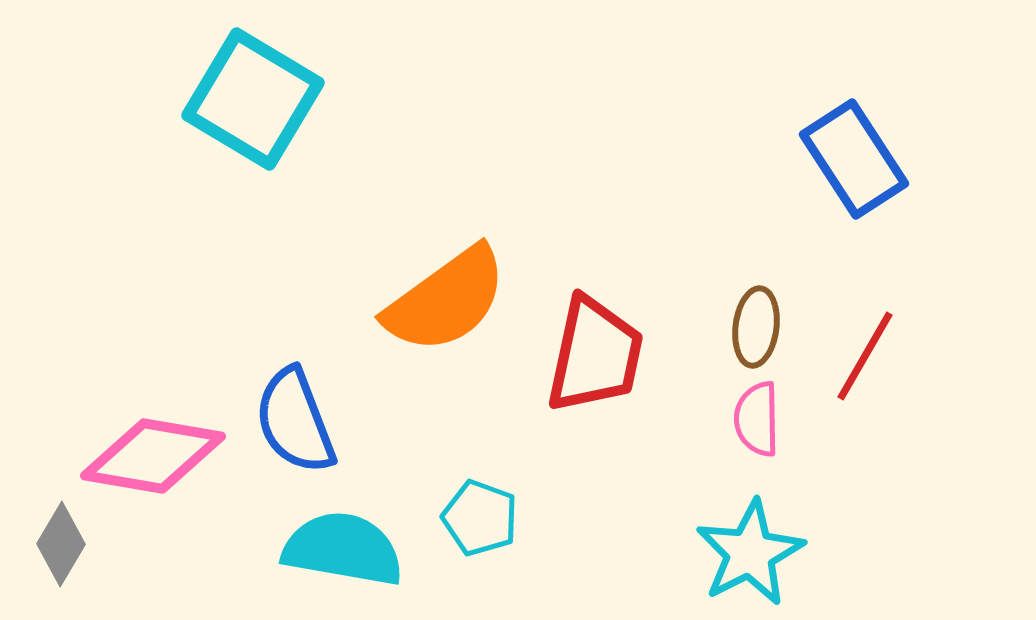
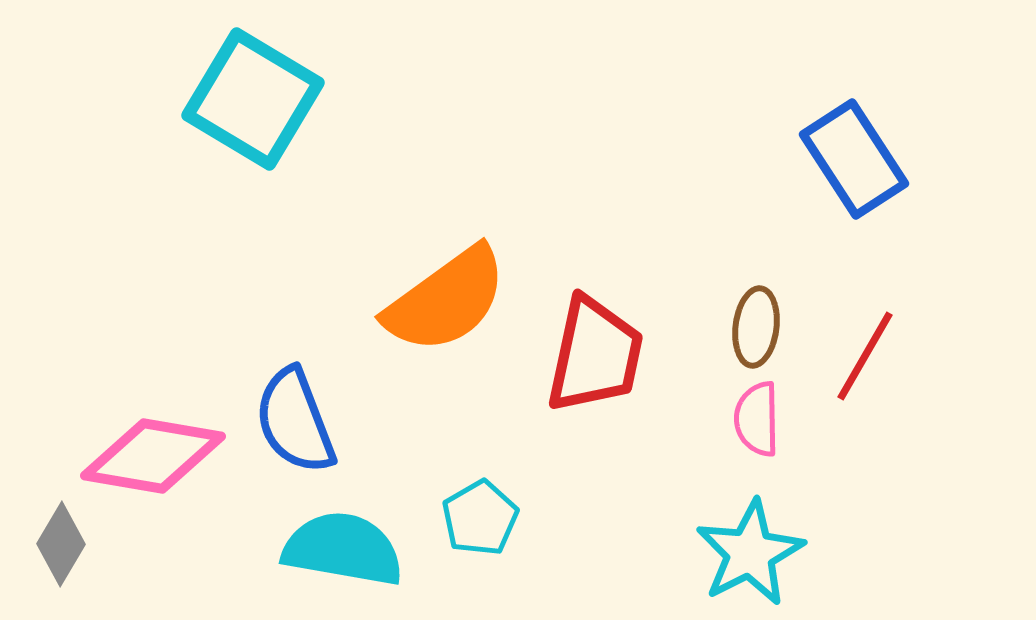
cyan pentagon: rotated 22 degrees clockwise
